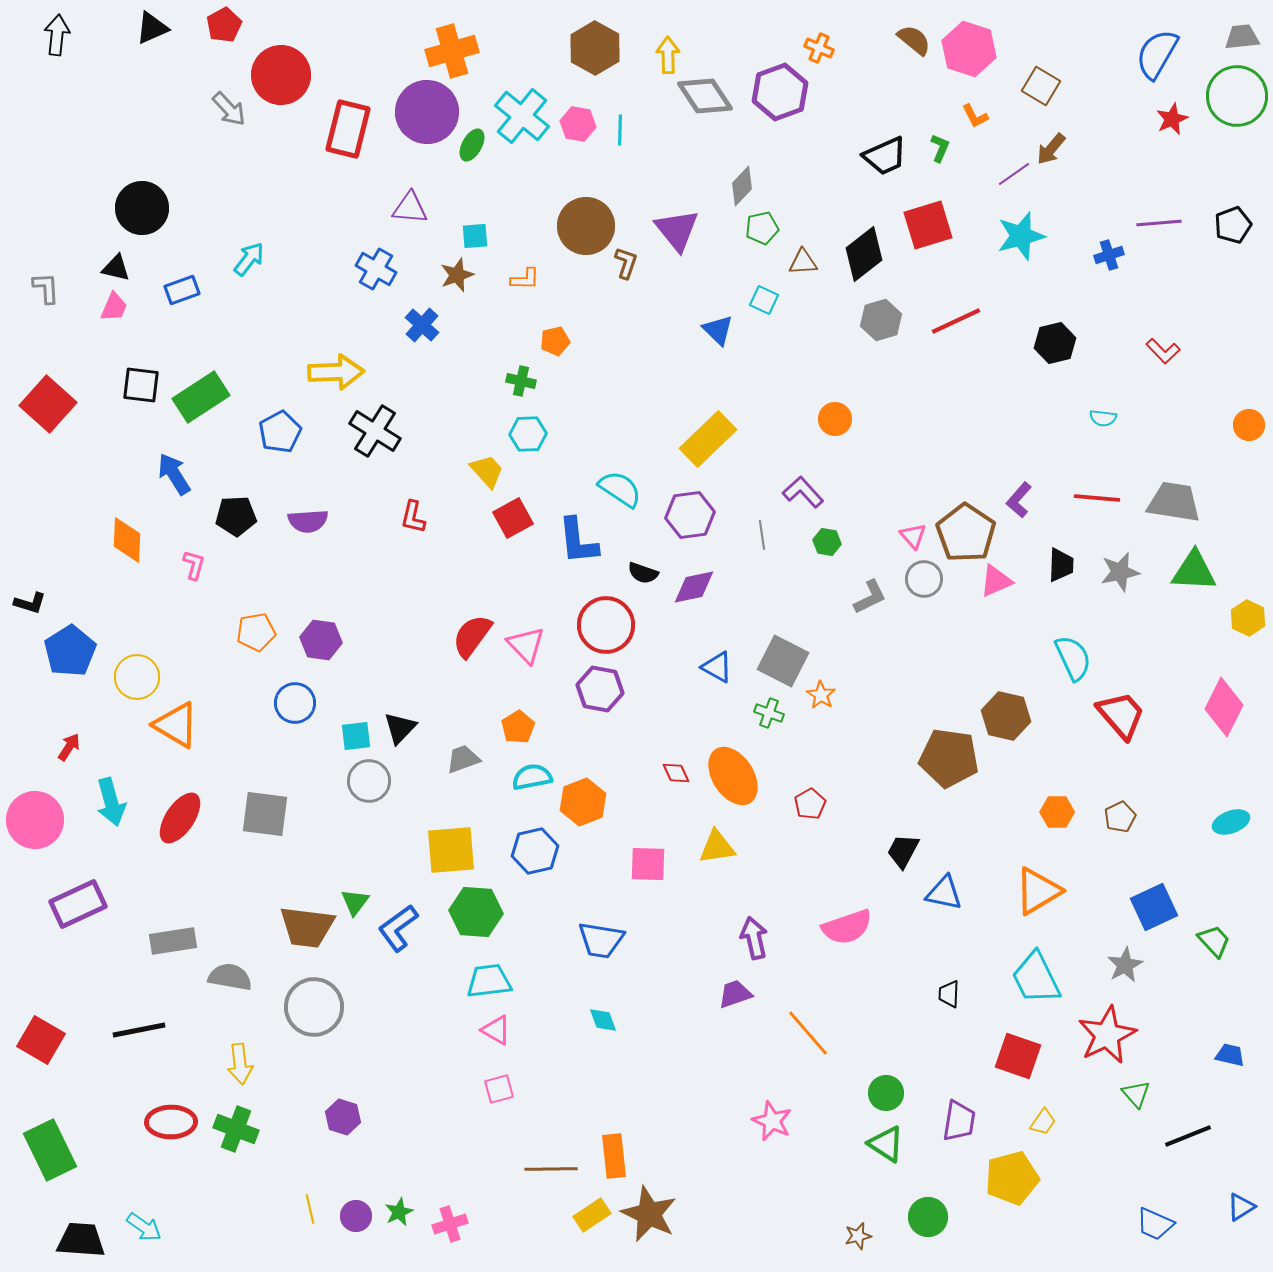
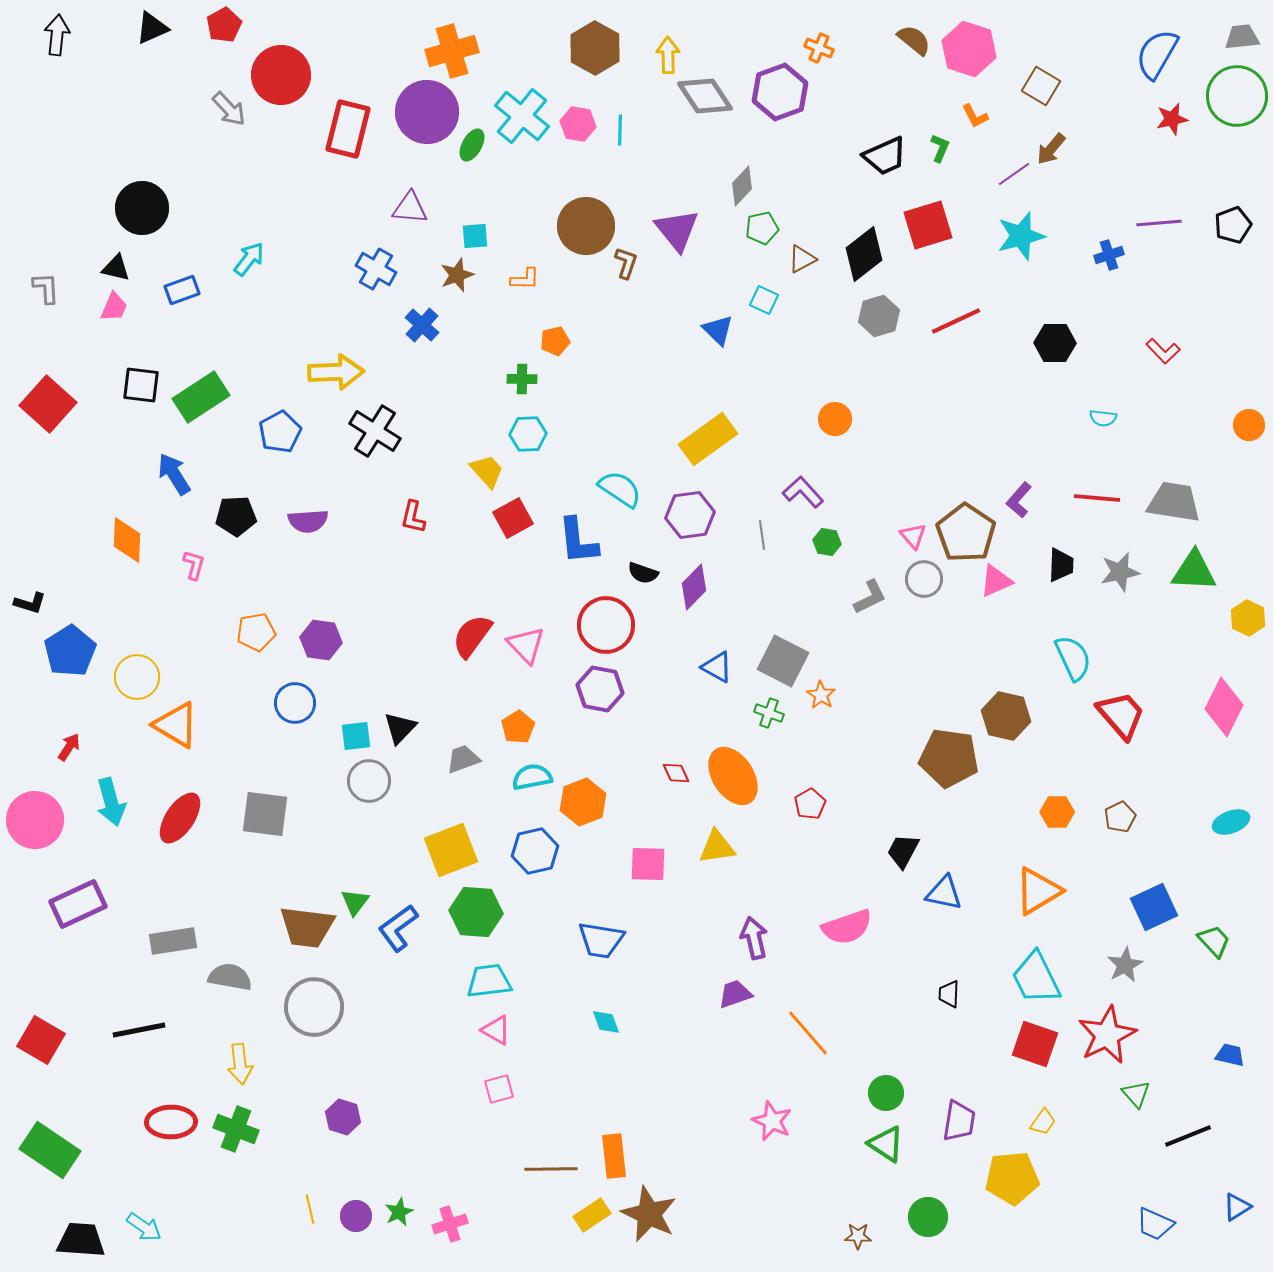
red star at (1172, 119): rotated 12 degrees clockwise
brown triangle at (803, 262): moved 1 px left, 3 px up; rotated 24 degrees counterclockwise
gray hexagon at (881, 320): moved 2 px left, 4 px up
black hexagon at (1055, 343): rotated 15 degrees clockwise
green cross at (521, 381): moved 1 px right, 2 px up; rotated 12 degrees counterclockwise
yellow rectangle at (708, 439): rotated 8 degrees clockwise
purple diamond at (694, 587): rotated 33 degrees counterclockwise
yellow square at (451, 850): rotated 16 degrees counterclockwise
cyan diamond at (603, 1020): moved 3 px right, 2 px down
red square at (1018, 1056): moved 17 px right, 12 px up
green rectangle at (50, 1150): rotated 30 degrees counterclockwise
yellow pentagon at (1012, 1178): rotated 10 degrees clockwise
blue triangle at (1241, 1207): moved 4 px left
brown star at (858, 1236): rotated 16 degrees clockwise
